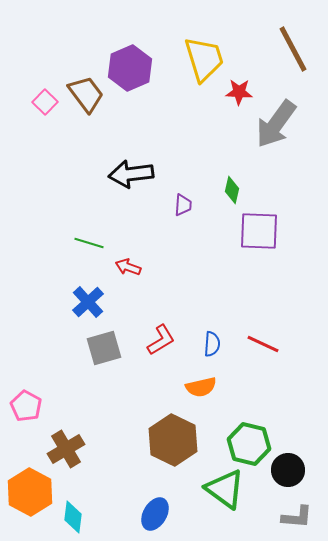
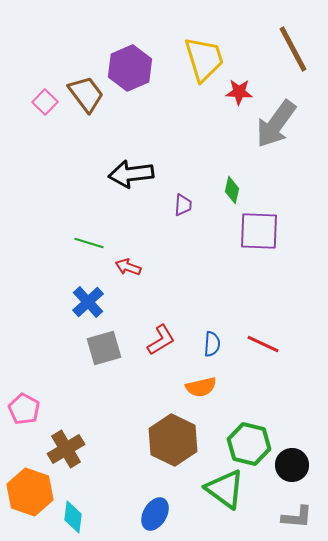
pink pentagon: moved 2 px left, 3 px down
black circle: moved 4 px right, 5 px up
orange hexagon: rotated 9 degrees counterclockwise
